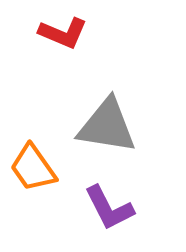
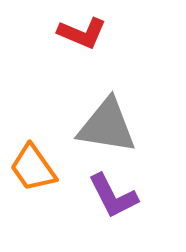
red L-shape: moved 19 px right
purple L-shape: moved 4 px right, 12 px up
